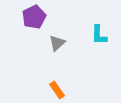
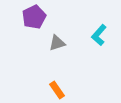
cyan L-shape: rotated 40 degrees clockwise
gray triangle: rotated 24 degrees clockwise
